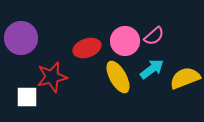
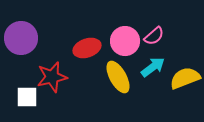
cyan arrow: moved 1 px right, 2 px up
